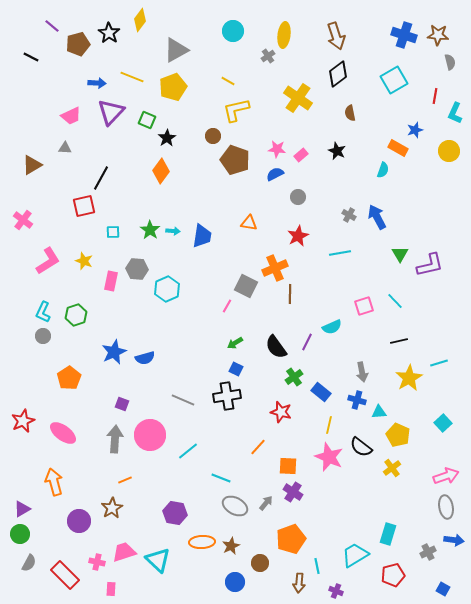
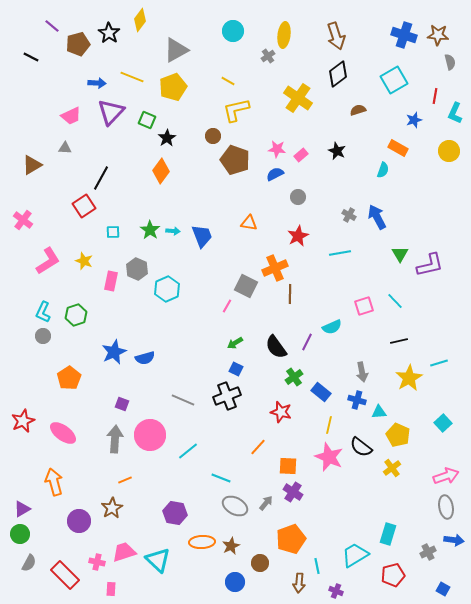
brown semicircle at (350, 113): moved 8 px right, 3 px up; rotated 84 degrees clockwise
blue star at (415, 130): moved 1 px left, 10 px up
red square at (84, 206): rotated 20 degrees counterclockwise
blue trapezoid at (202, 236): rotated 30 degrees counterclockwise
gray hexagon at (137, 269): rotated 20 degrees clockwise
black cross at (227, 396): rotated 12 degrees counterclockwise
